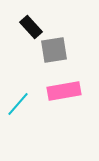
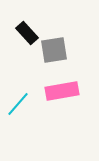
black rectangle: moved 4 px left, 6 px down
pink rectangle: moved 2 px left
